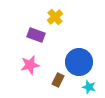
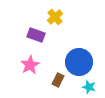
pink star: rotated 18 degrees counterclockwise
